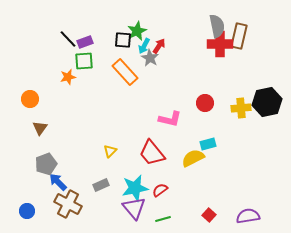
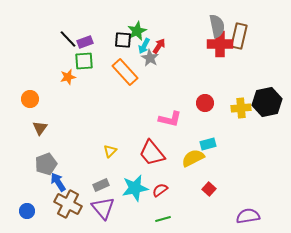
blue arrow: rotated 12 degrees clockwise
purple triangle: moved 31 px left
red square: moved 26 px up
